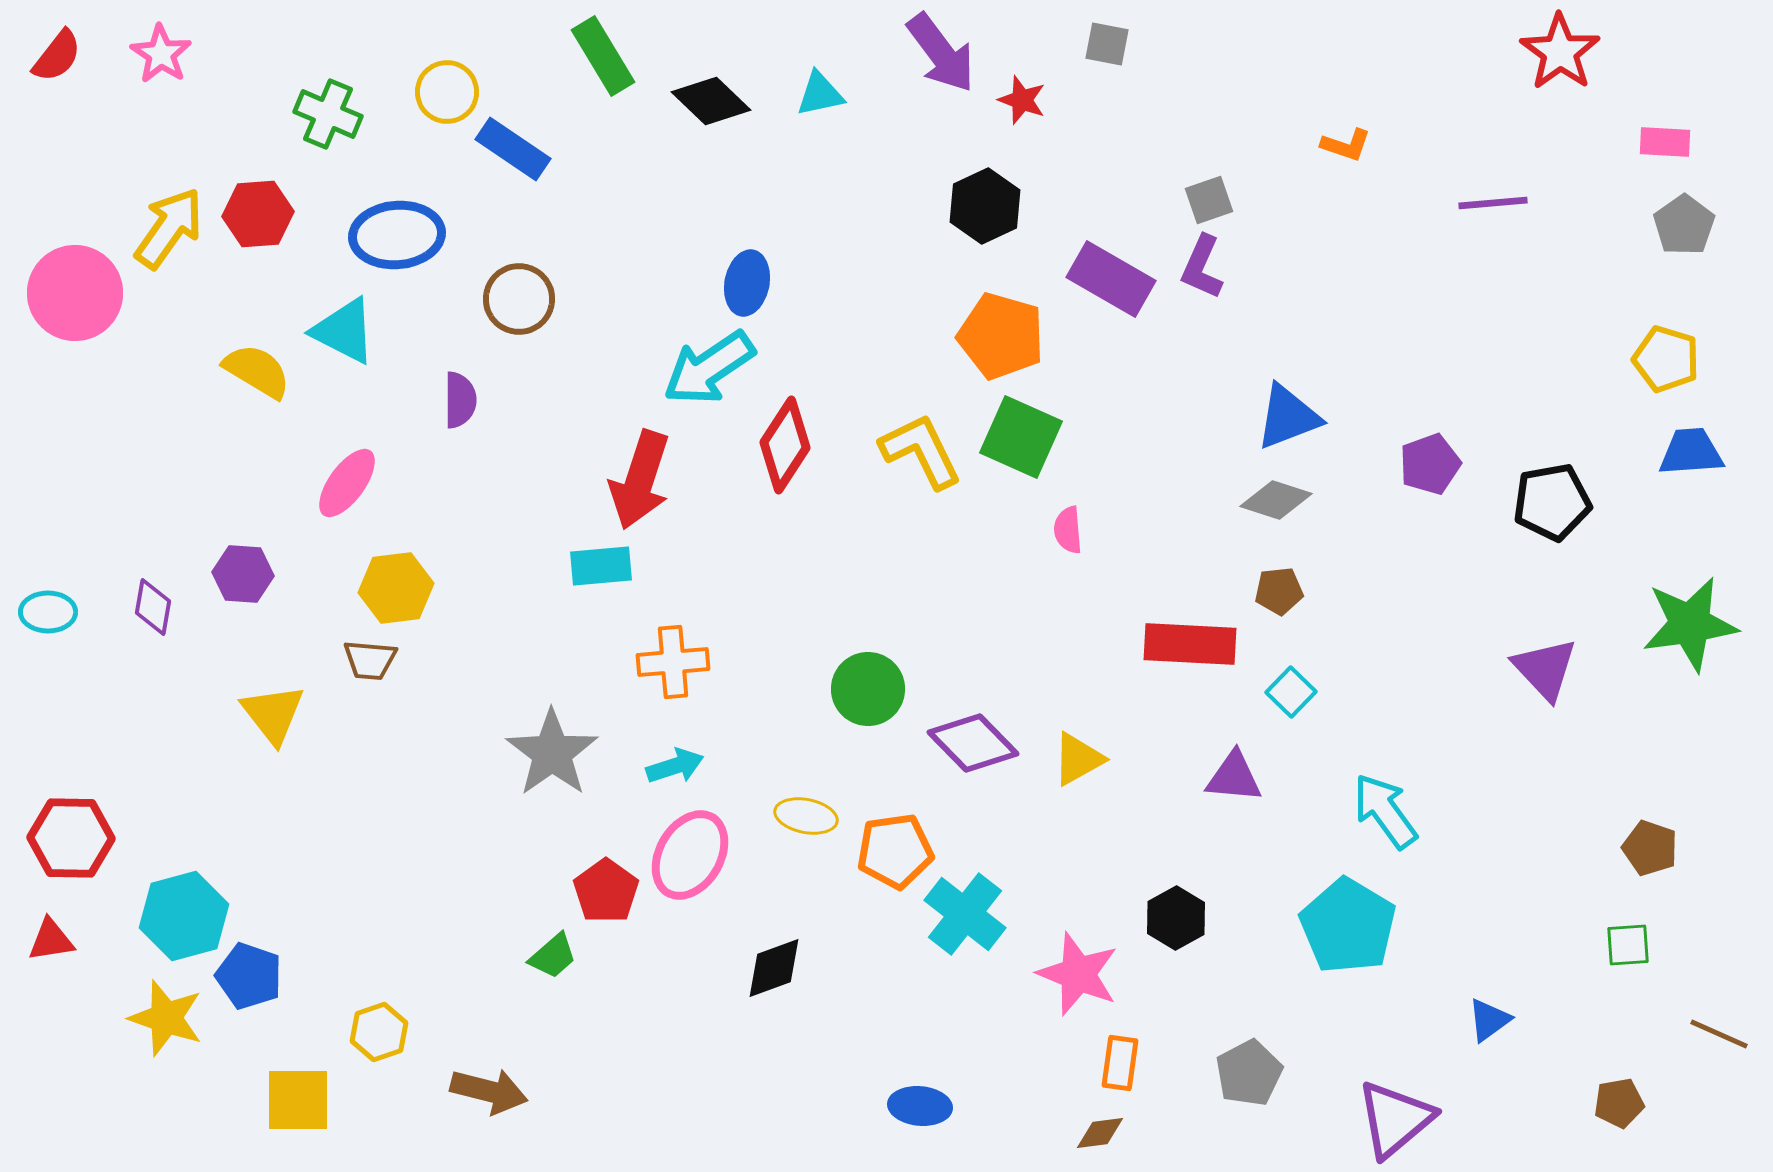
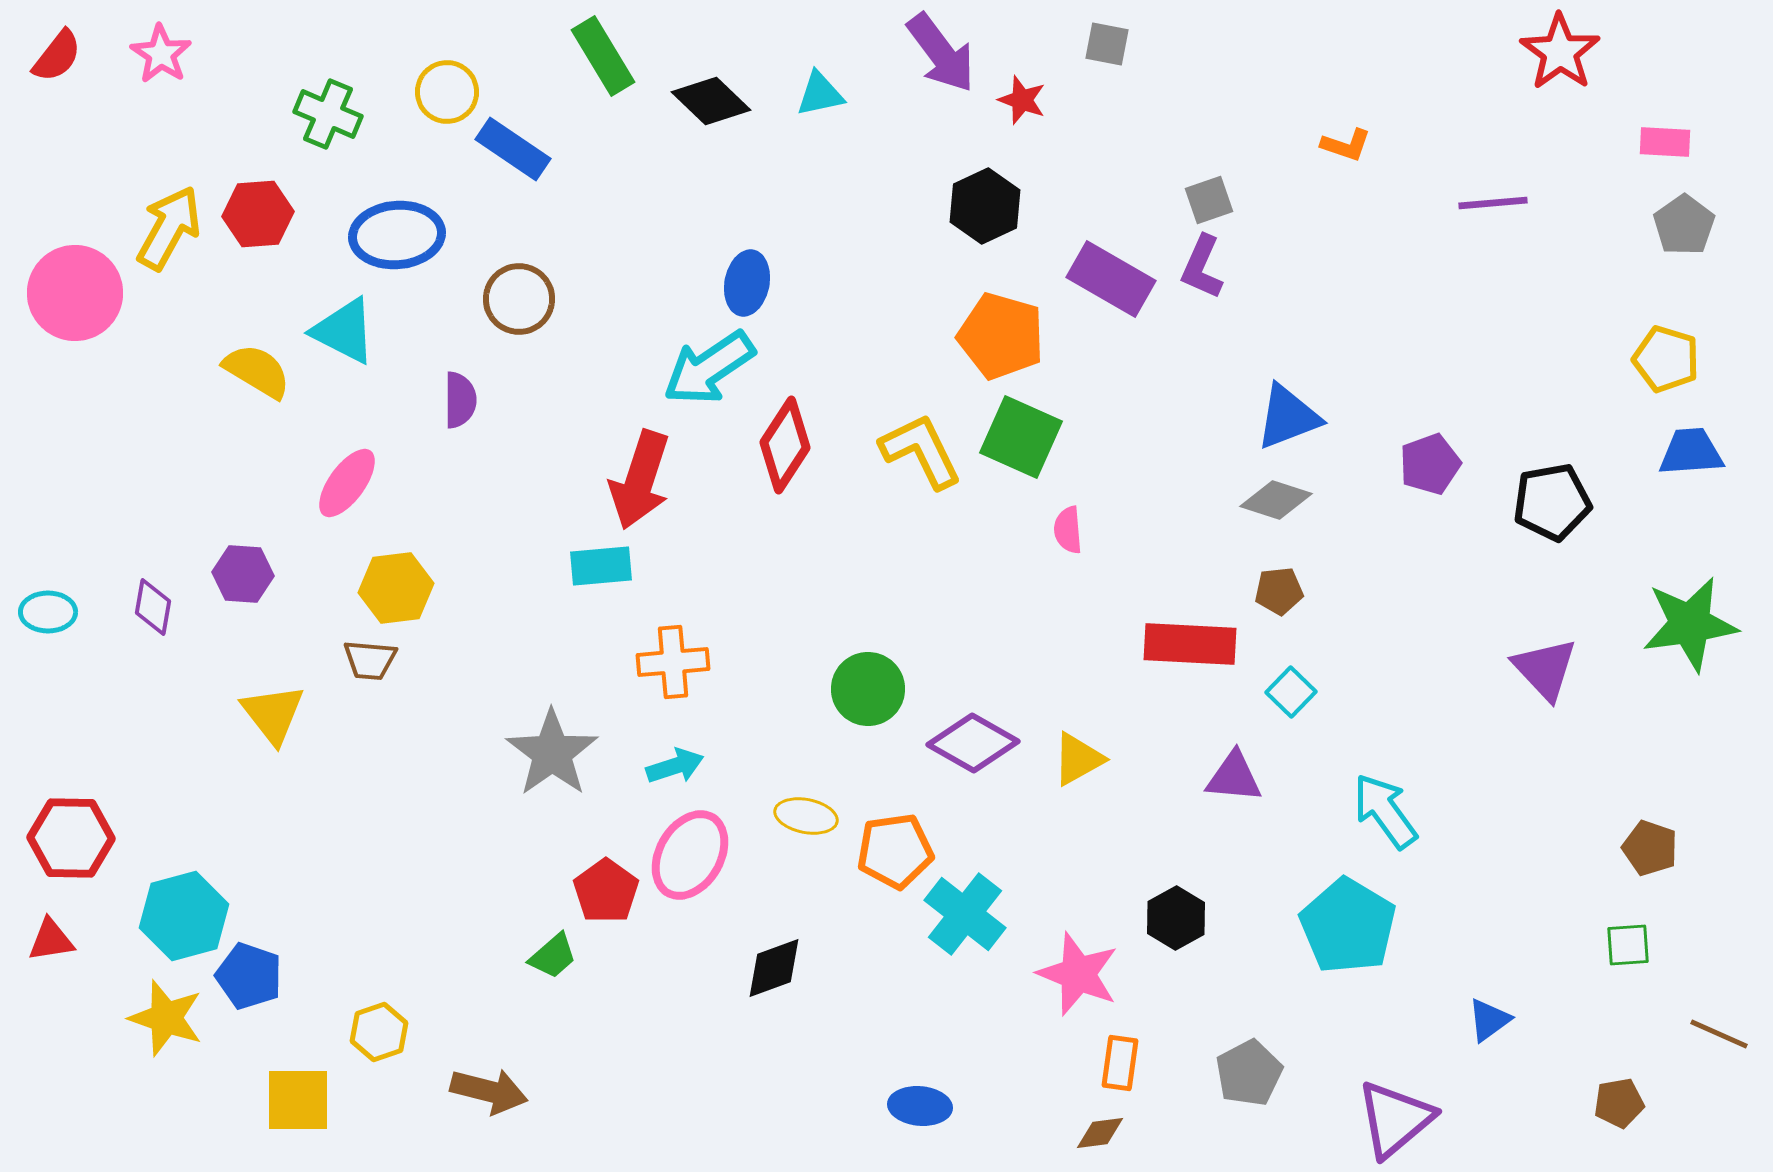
yellow arrow at (169, 228): rotated 6 degrees counterclockwise
purple diamond at (973, 743): rotated 16 degrees counterclockwise
